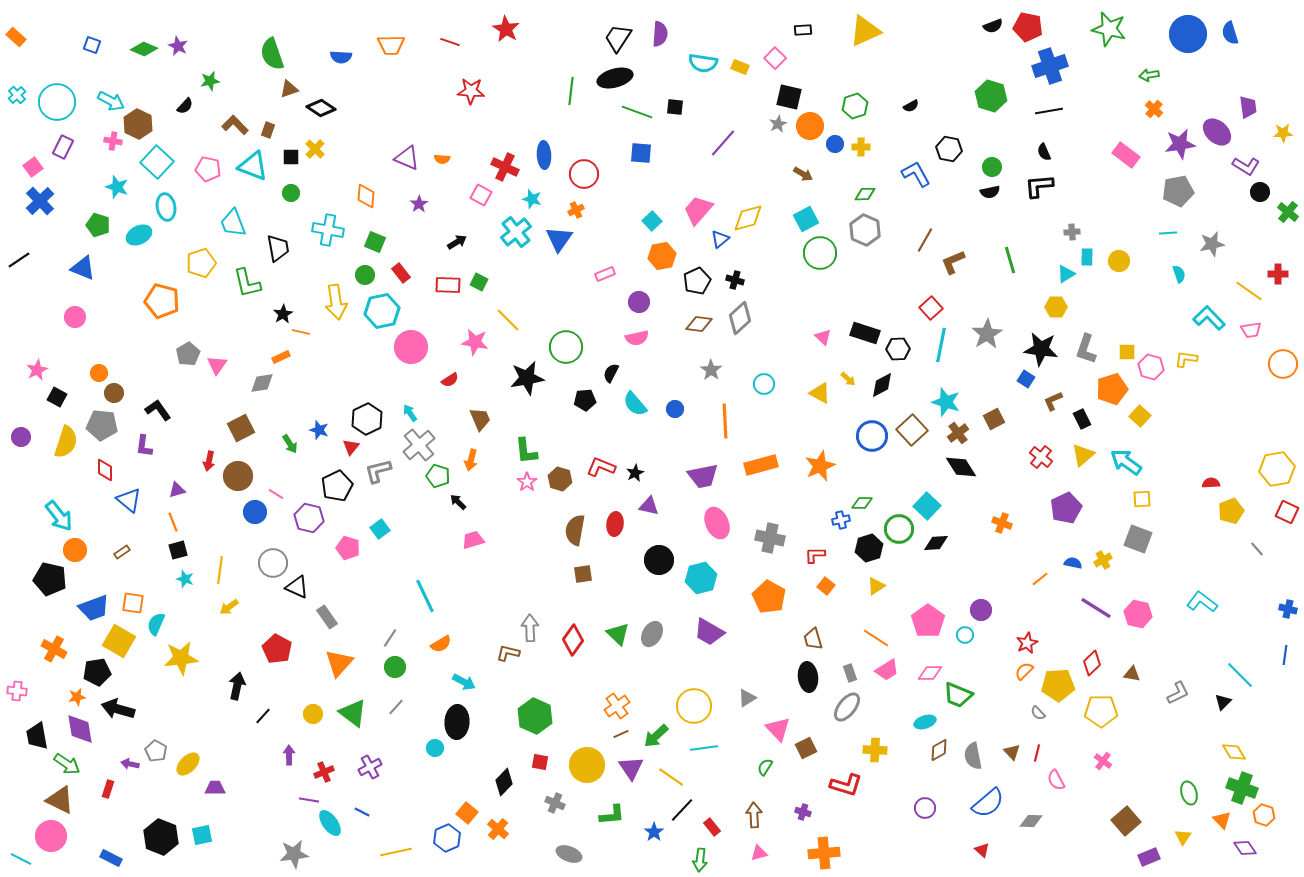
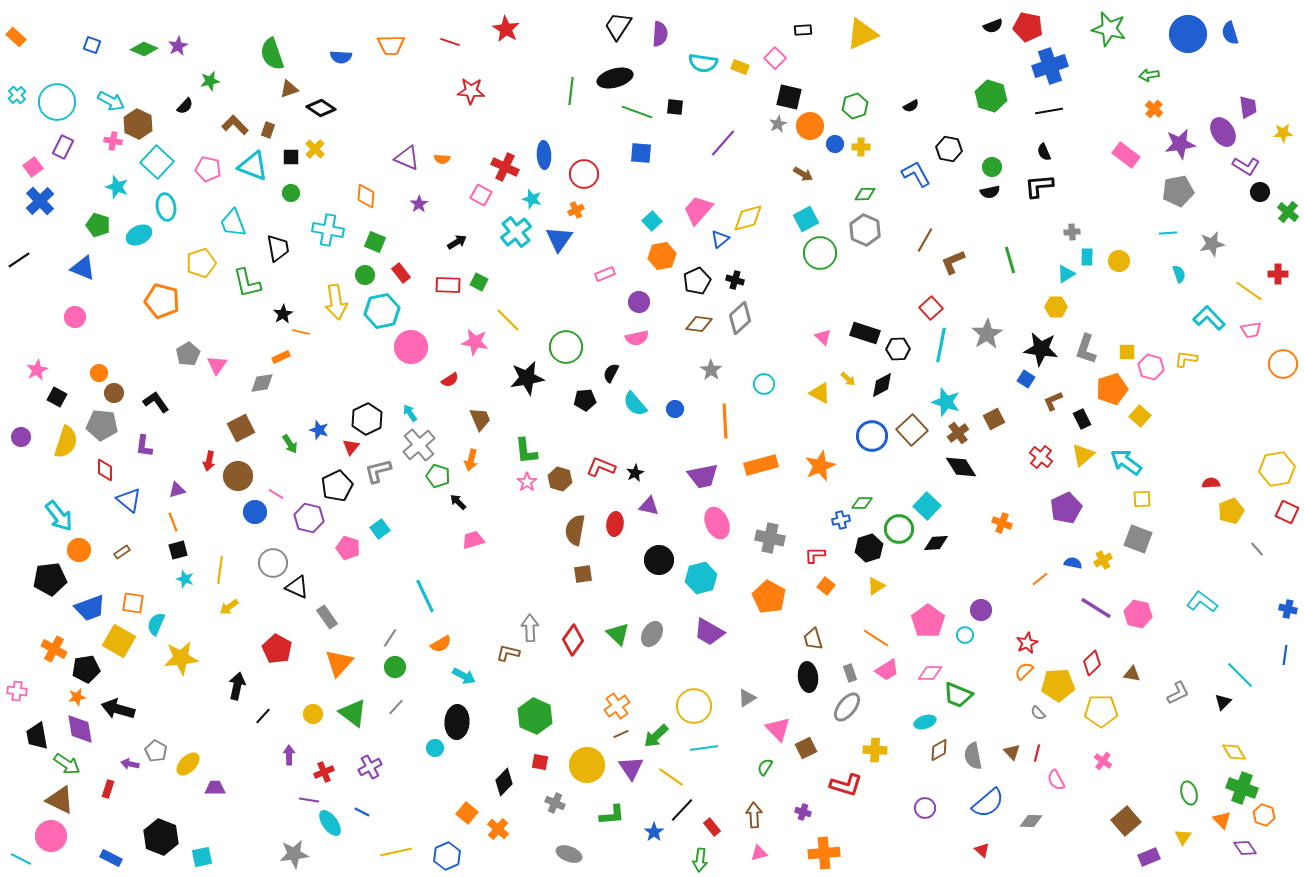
yellow triangle at (865, 31): moved 3 px left, 3 px down
black trapezoid at (618, 38): moved 12 px up
purple star at (178, 46): rotated 18 degrees clockwise
purple ellipse at (1217, 132): moved 6 px right; rotated 16 degrees clockwise
black L-shape at (158, 410): moved 2 px left, 8 px up
orange circle at (75, 550): moved 4 px right
black pentagon at (50, 579): rotated 20 degrees counterclockwise
blue trapezoid at (94, 608): moved 4 px left
black pentagon at (97, 672): moved 11 px left, 3 px up
cyan arrow at (464, 682): moved 6 px up
cyan square at (202, 835): moved 22 px down
blue hexagon at (447, 838): moved 18 px down
